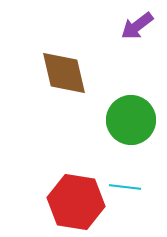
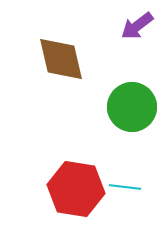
brown diamond: moved 3 px left, 14 px up
green circle: moved 1 px right, 13 px up
red hexagon: moved 13 px up
